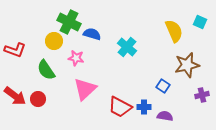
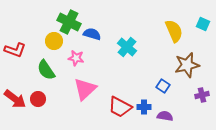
cyan square: moved 3 px right, 2 px down
red arrow: moved 3 px down
